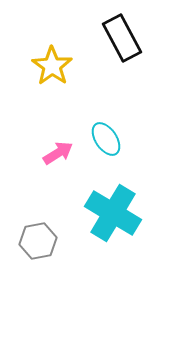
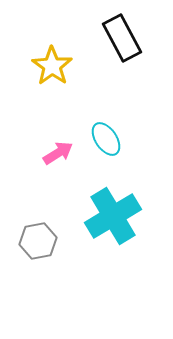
cyan cross: moved 3 px down; rotated 28 degrees clockwise
